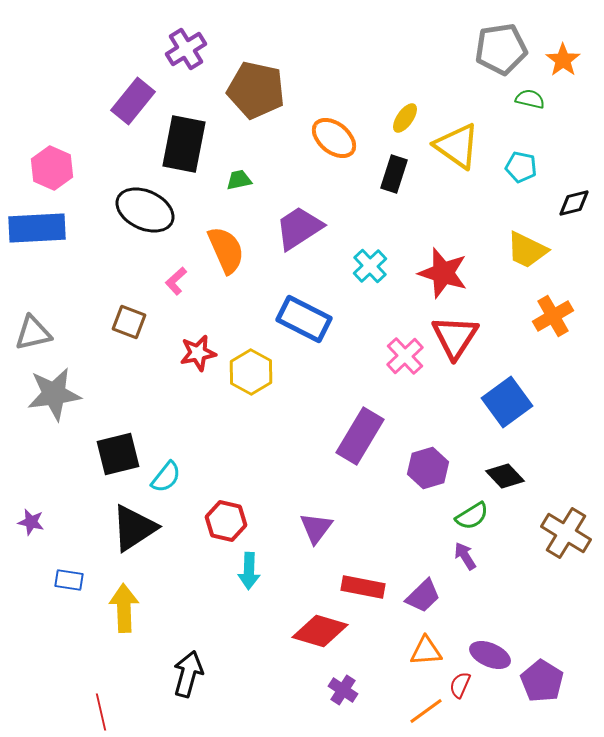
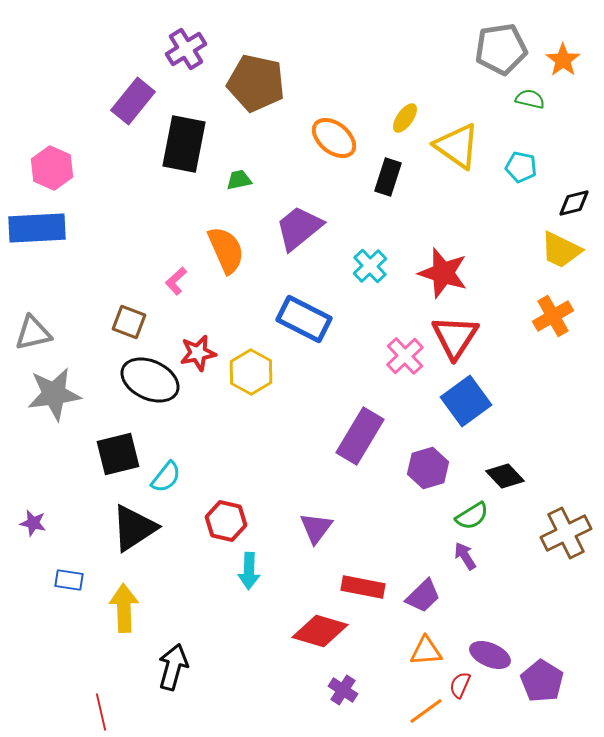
brown pentagon at (256, 90): moved 7 px up
black rectangle at (394, 174): moved 6 px left, 3 px down
black ellipse at (145, 210): moved 5 px right, 170 px down
purple trapezoid at (299, 228): rotated 6 degrees counterclockwise
yellow trapezoid at (527, 250): moved 34 px right
blue square at (507, 402): moved 41 px left, 1 px up
purple star at (31, 522): moved 2 px right, 1 px down
brown cross at (566, 533): rotated 33 degrees clockwise
black arrow at (188, 674): moved 15 px left, 7 px up
